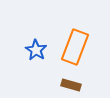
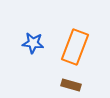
blue star: moved 3 px left, 7 px up; rotated 25 degrees counterclockwise
